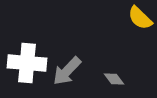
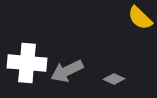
gray arrow: rotated 20 degrees clockwise
gray diamond: rotated 30 degrees counterclockwise
